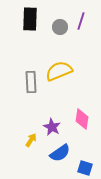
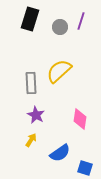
black rectangle: rotated 15 degrees clockwise
yellow semicircle: rotated 20 degrees counterclockwise
gray rectangle: moved 1 px down
pink diamond: moved 2 px left
purple star: moved 16 px left, 12 px up
